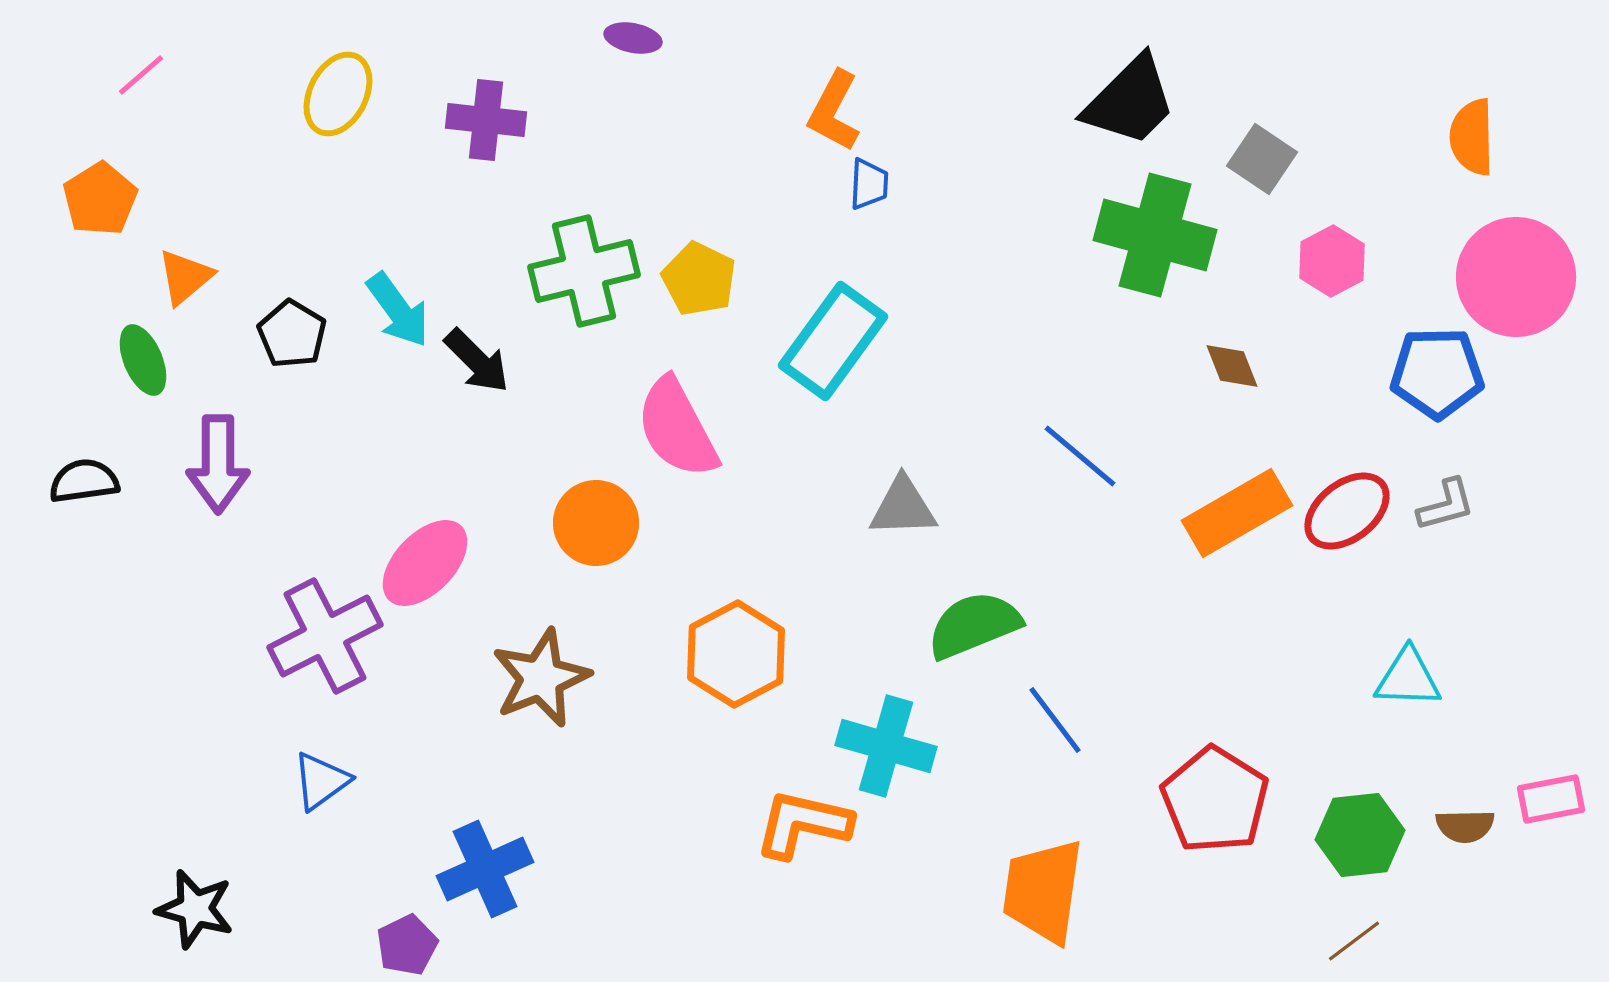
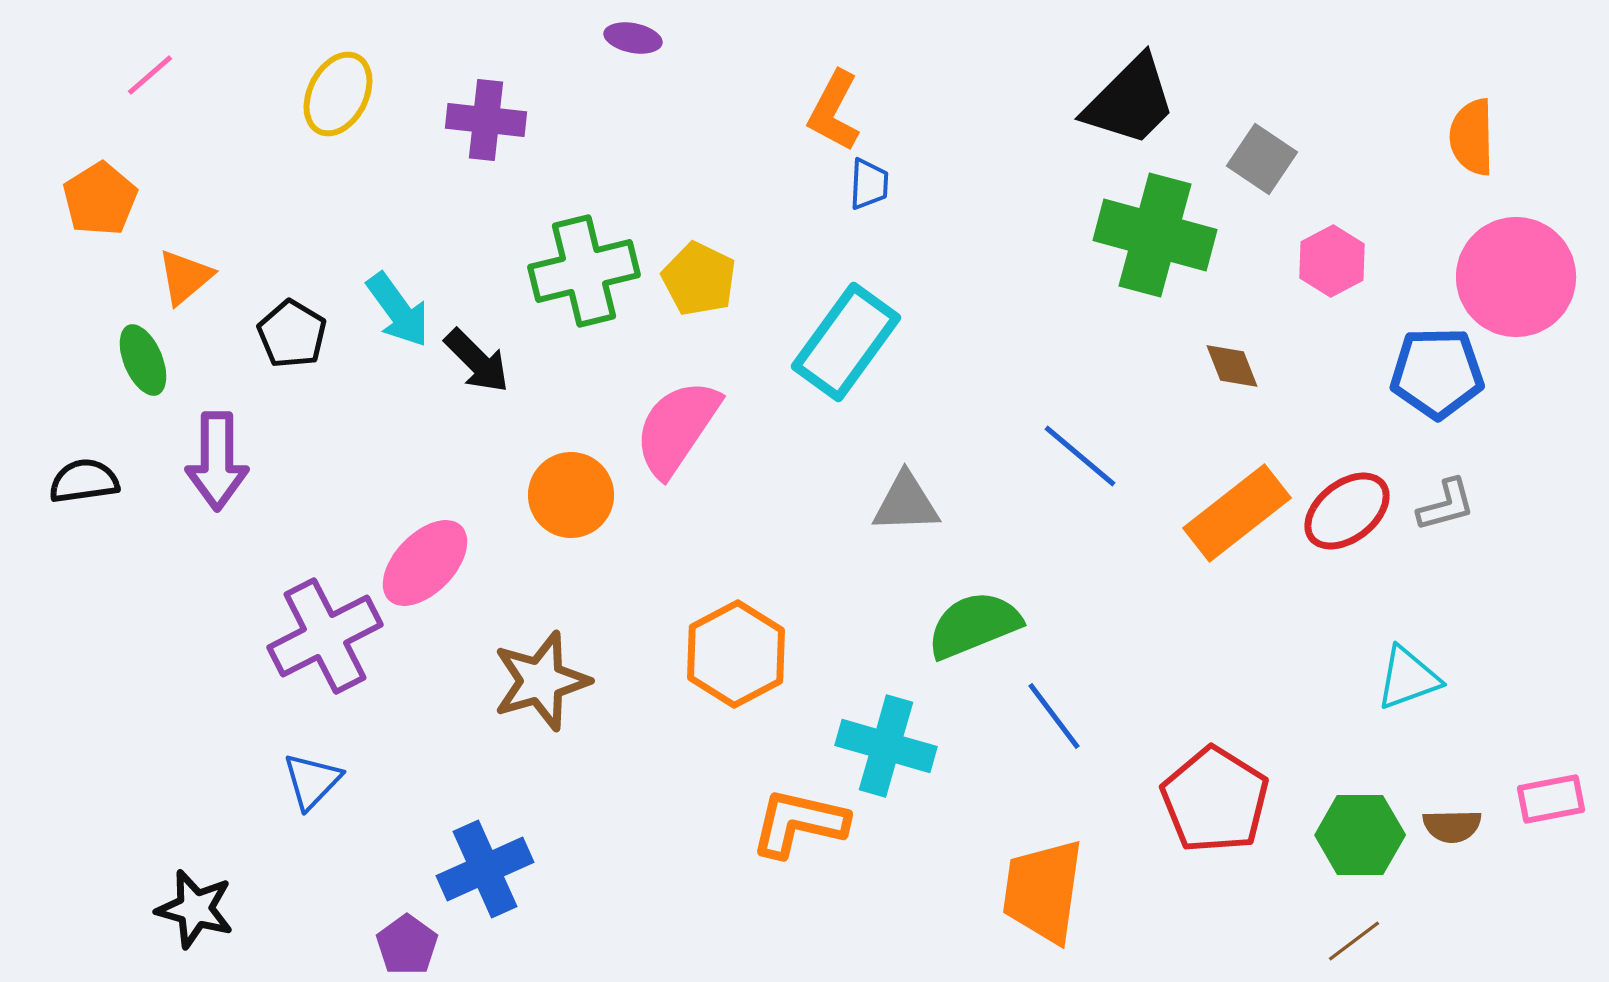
pink line at (141, 75): moved 9 px right
cyan rectangle at (833, 341): moved 13 px right, 1 px down
pink semicircle at (677, 428): rotated 62 degrees clockwise
purple arrow at (218, 464): moved 1 px left, 3 px up
gray triangle at (903, 507): moved 3 px right, 4 px up
orange rectangle at (1237, 513): rotated 8 degrees counterclockwise
orange circle at (596, 523): moved 25 px left, 28 px up
brown star at (541, 678): moved 3 px down; rotated 6 degrees clockwise
cyan triangle at (1408, 678): rotated 22 degrees counterclockwise
blue line at (1055, 720): moved 1 px left, 4 px up
blue triangle at (321, 781): moved 9 px left; rotated 10 degrees counterclockwise
orange L-shape at (803, 824): moved 4 px left, 1 px up
brown semicircle at (1465, 826): moved 13 px left
green hexagon at (1360, 835): rotated 6 degrees clockwise
purple pentagon at (407, 945): rotated 10 degrees counterclockwise
